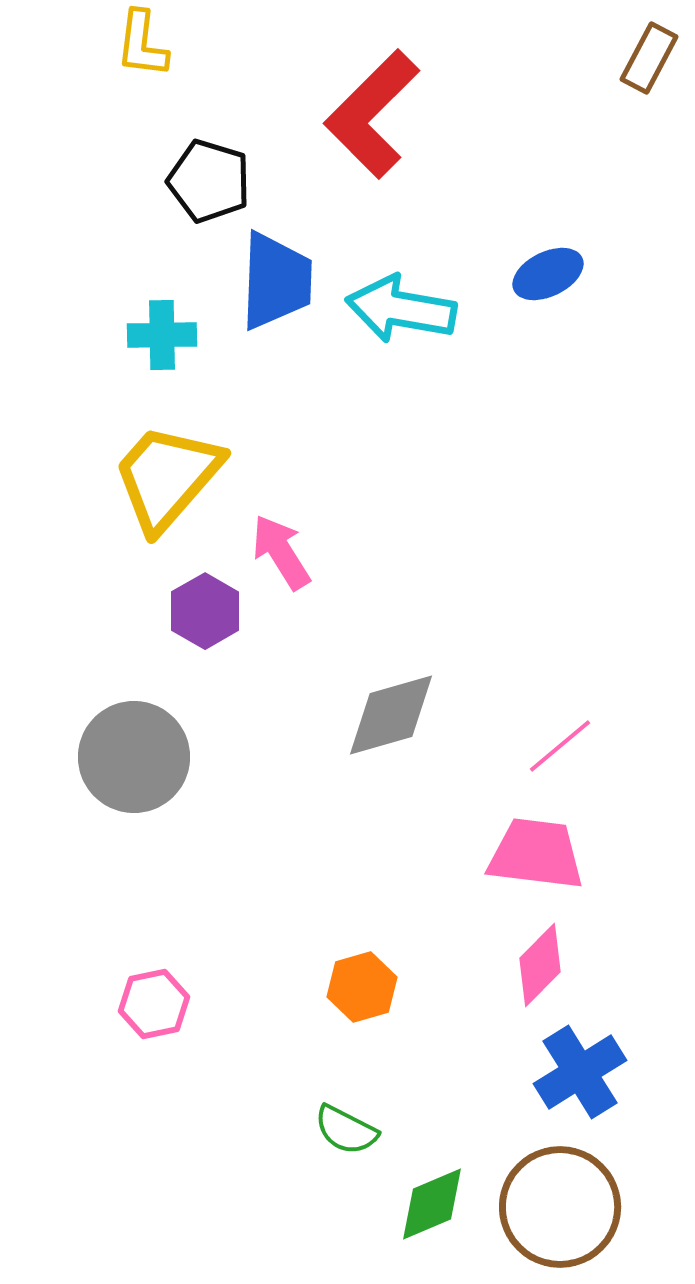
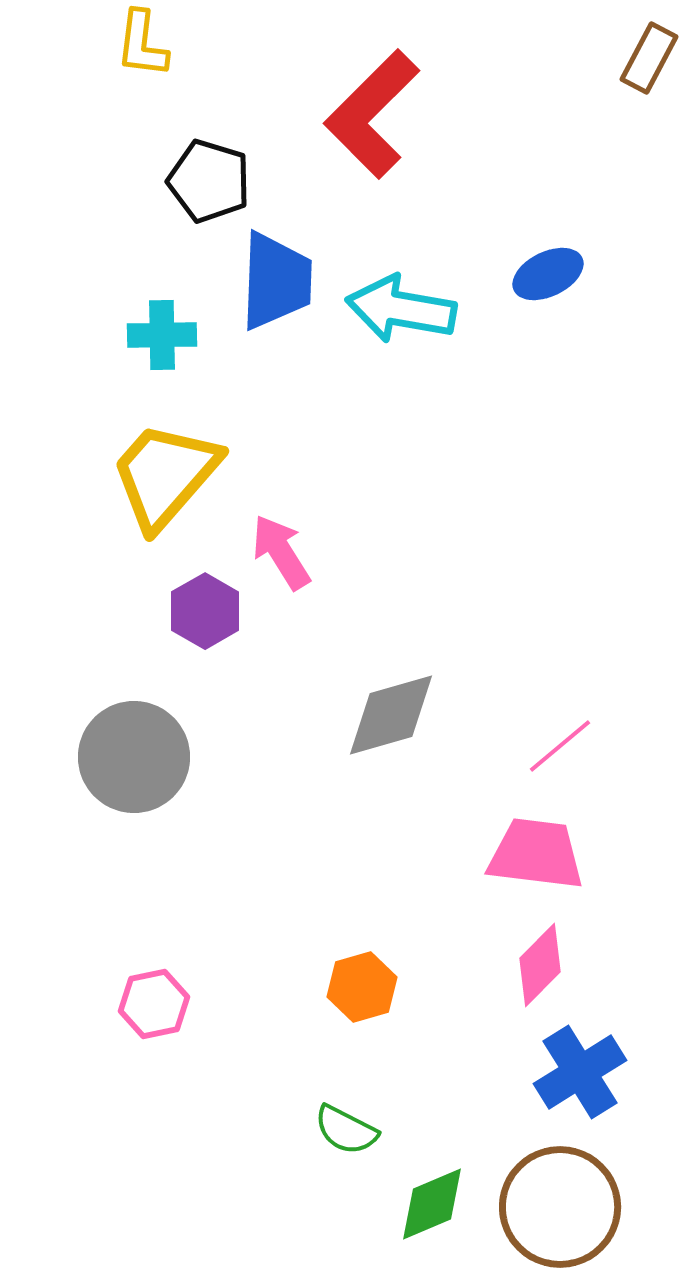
yellow trapezoid: moved 2 px left, 2 px up
